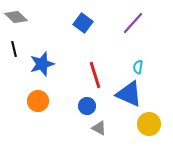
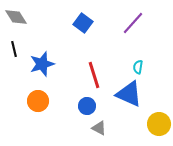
gray diamond: rotated 15 degrees clockwise
red line: moved 1 px left
yellow circle: moved 10 px right
